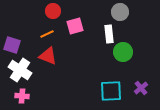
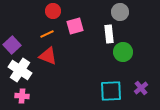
purple square: rotated 30 degrees clockwise
